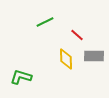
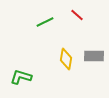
red line: moved 20 px up
yellow diamond: rotated 10 degrees clockwise
